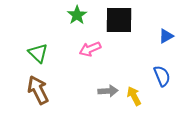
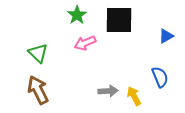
pink arrow: moved 5 px left, 6 px up
blue semicircle: moved 2 px left, 1 px down
